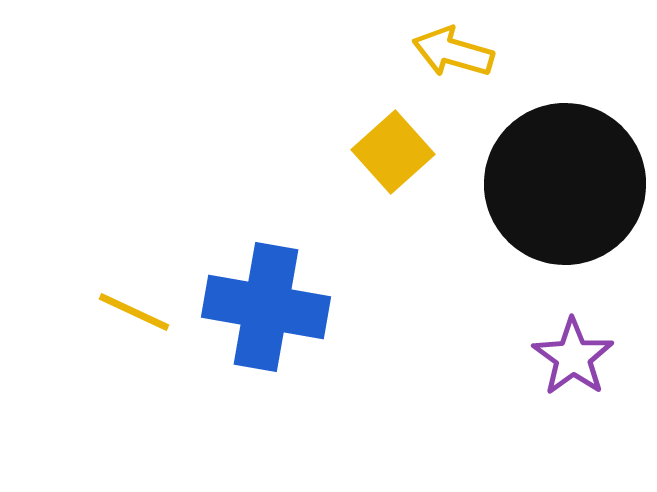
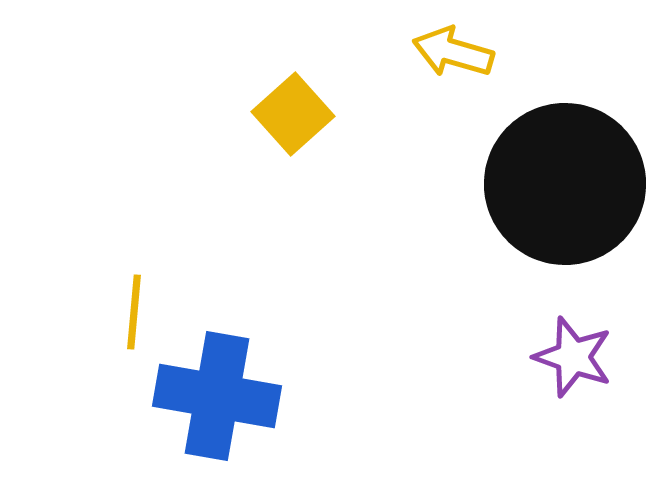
yellow square: moved 100 px left, 38 px up
blue cross: moved 49 px left, 89 px down
yellow line: rotated 70 degrees clockwise
purple star: rotated 16 degrees counterclockwise
